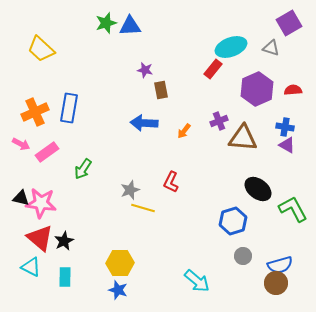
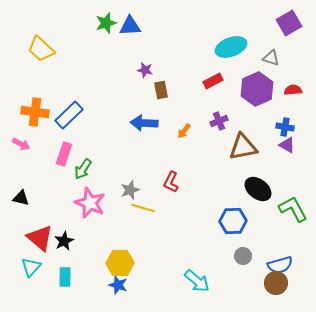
gray triangle: moved 10 px down
red rectangle: moved 12 px down; rotated 24 degrees clockwise
blue rectangle: moved 7 px down; rotated 36 degrees clockwise
orange cross: rotated 32 degrees clockwise
brown triangle: moved 9 px down; rotated 16 degrees counterclockwise
pink rectangle: moved 17 px right, 2 px down; rotated 35 degrees counterclockwise
pink star: moved 49 px right; rotated 16 degrees clockwise
blue hexagon: rotated 16 degrees clockwise
cyan triangle: rotated 45 degrees clockwise
blue star: moved 5 px up
